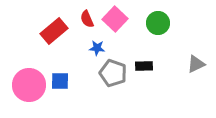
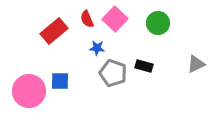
black rectangle: rotated 18 degrees clockwise
pink circle: moved 6 px down
